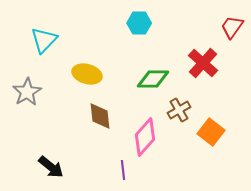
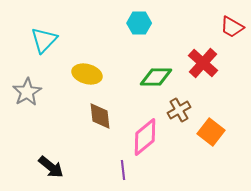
red trapezoid: rotated 95 degrees counterclockwise
green diamond: moved 3 px right, 2 px up
pink diamond: rotated 9 degrees clockwise
